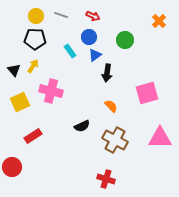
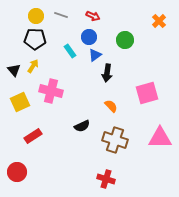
brown cross: rotated 10 degrees counterclockwise
red circle: moved 5 px right, 5 px down
